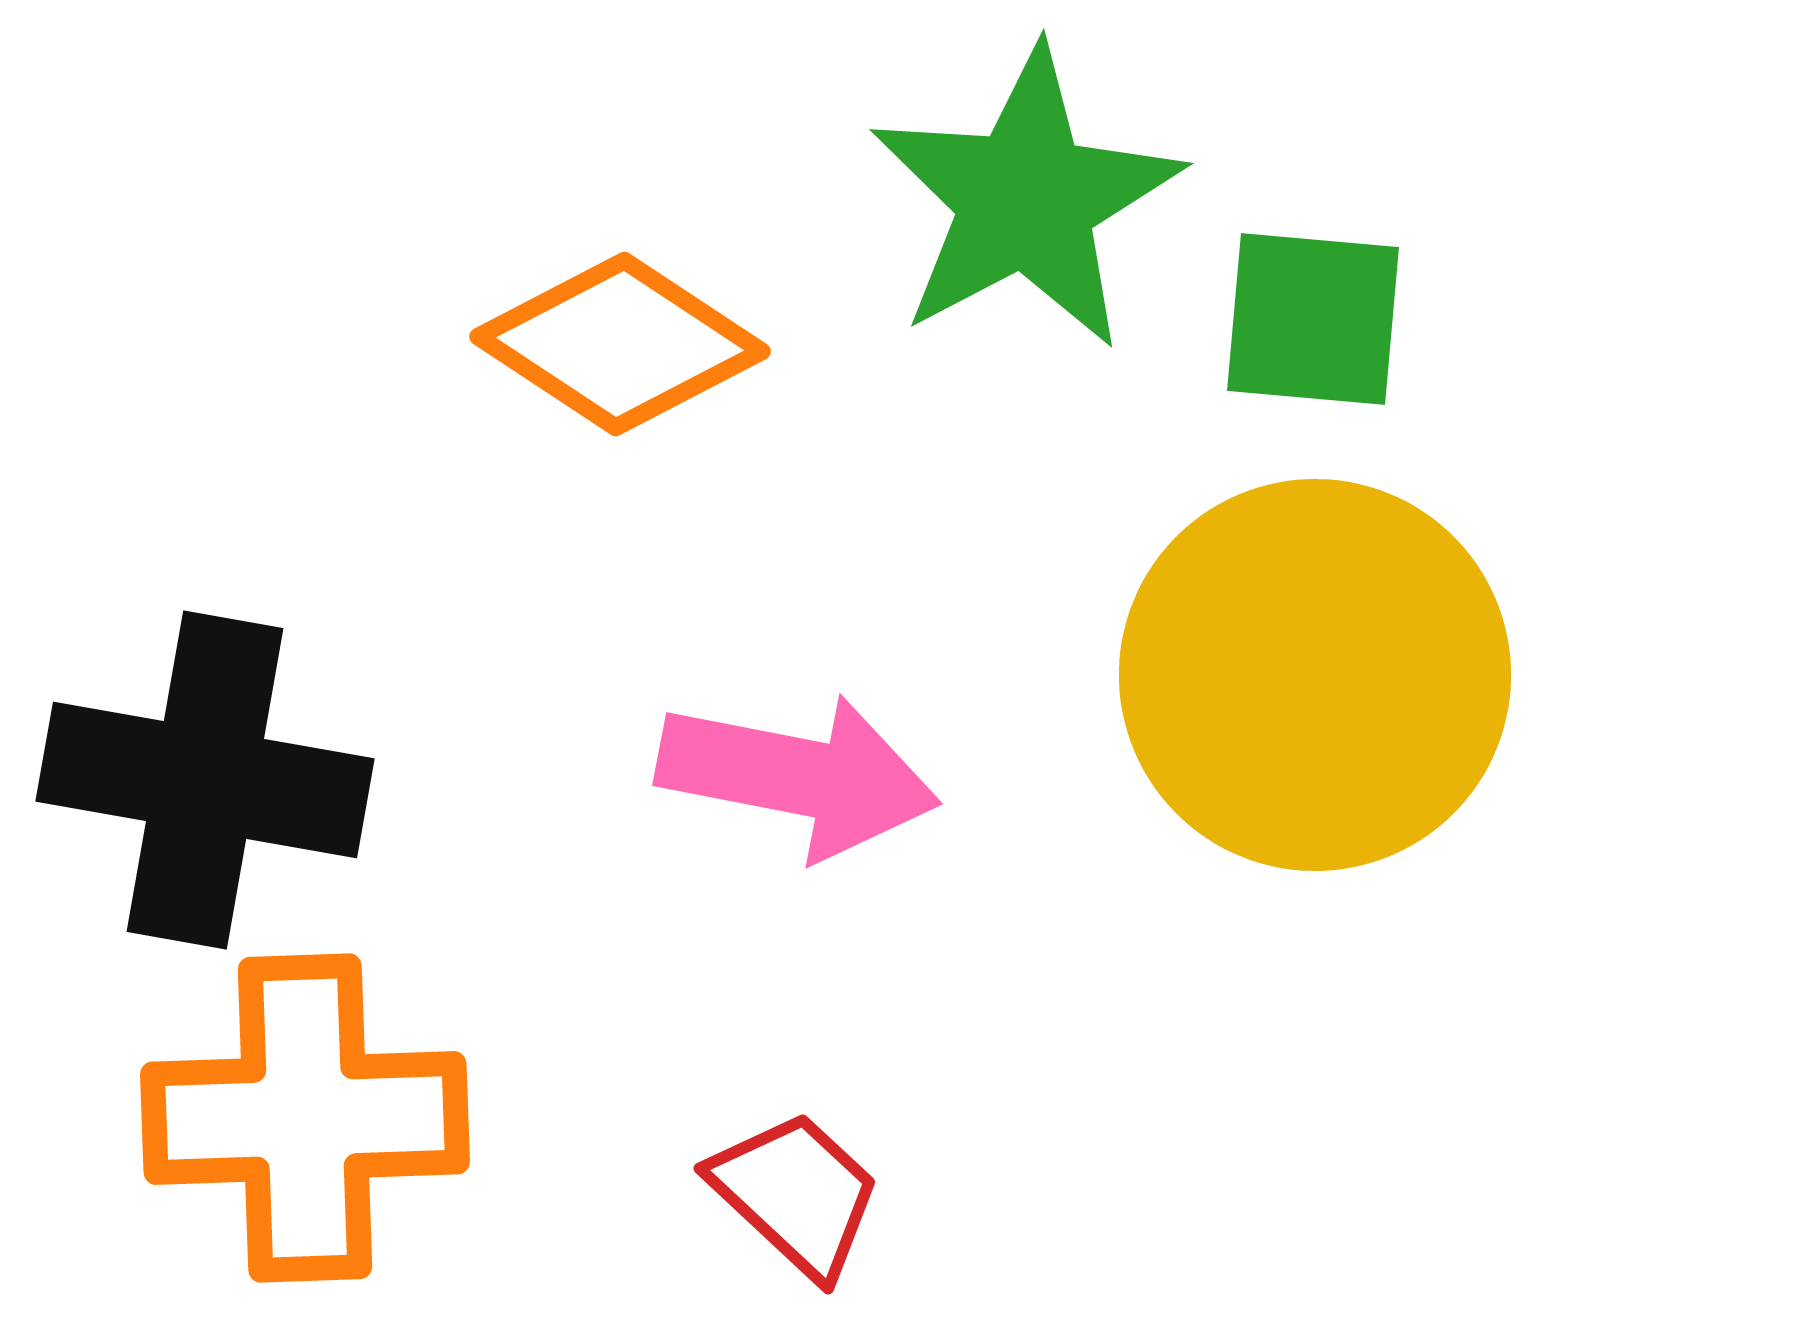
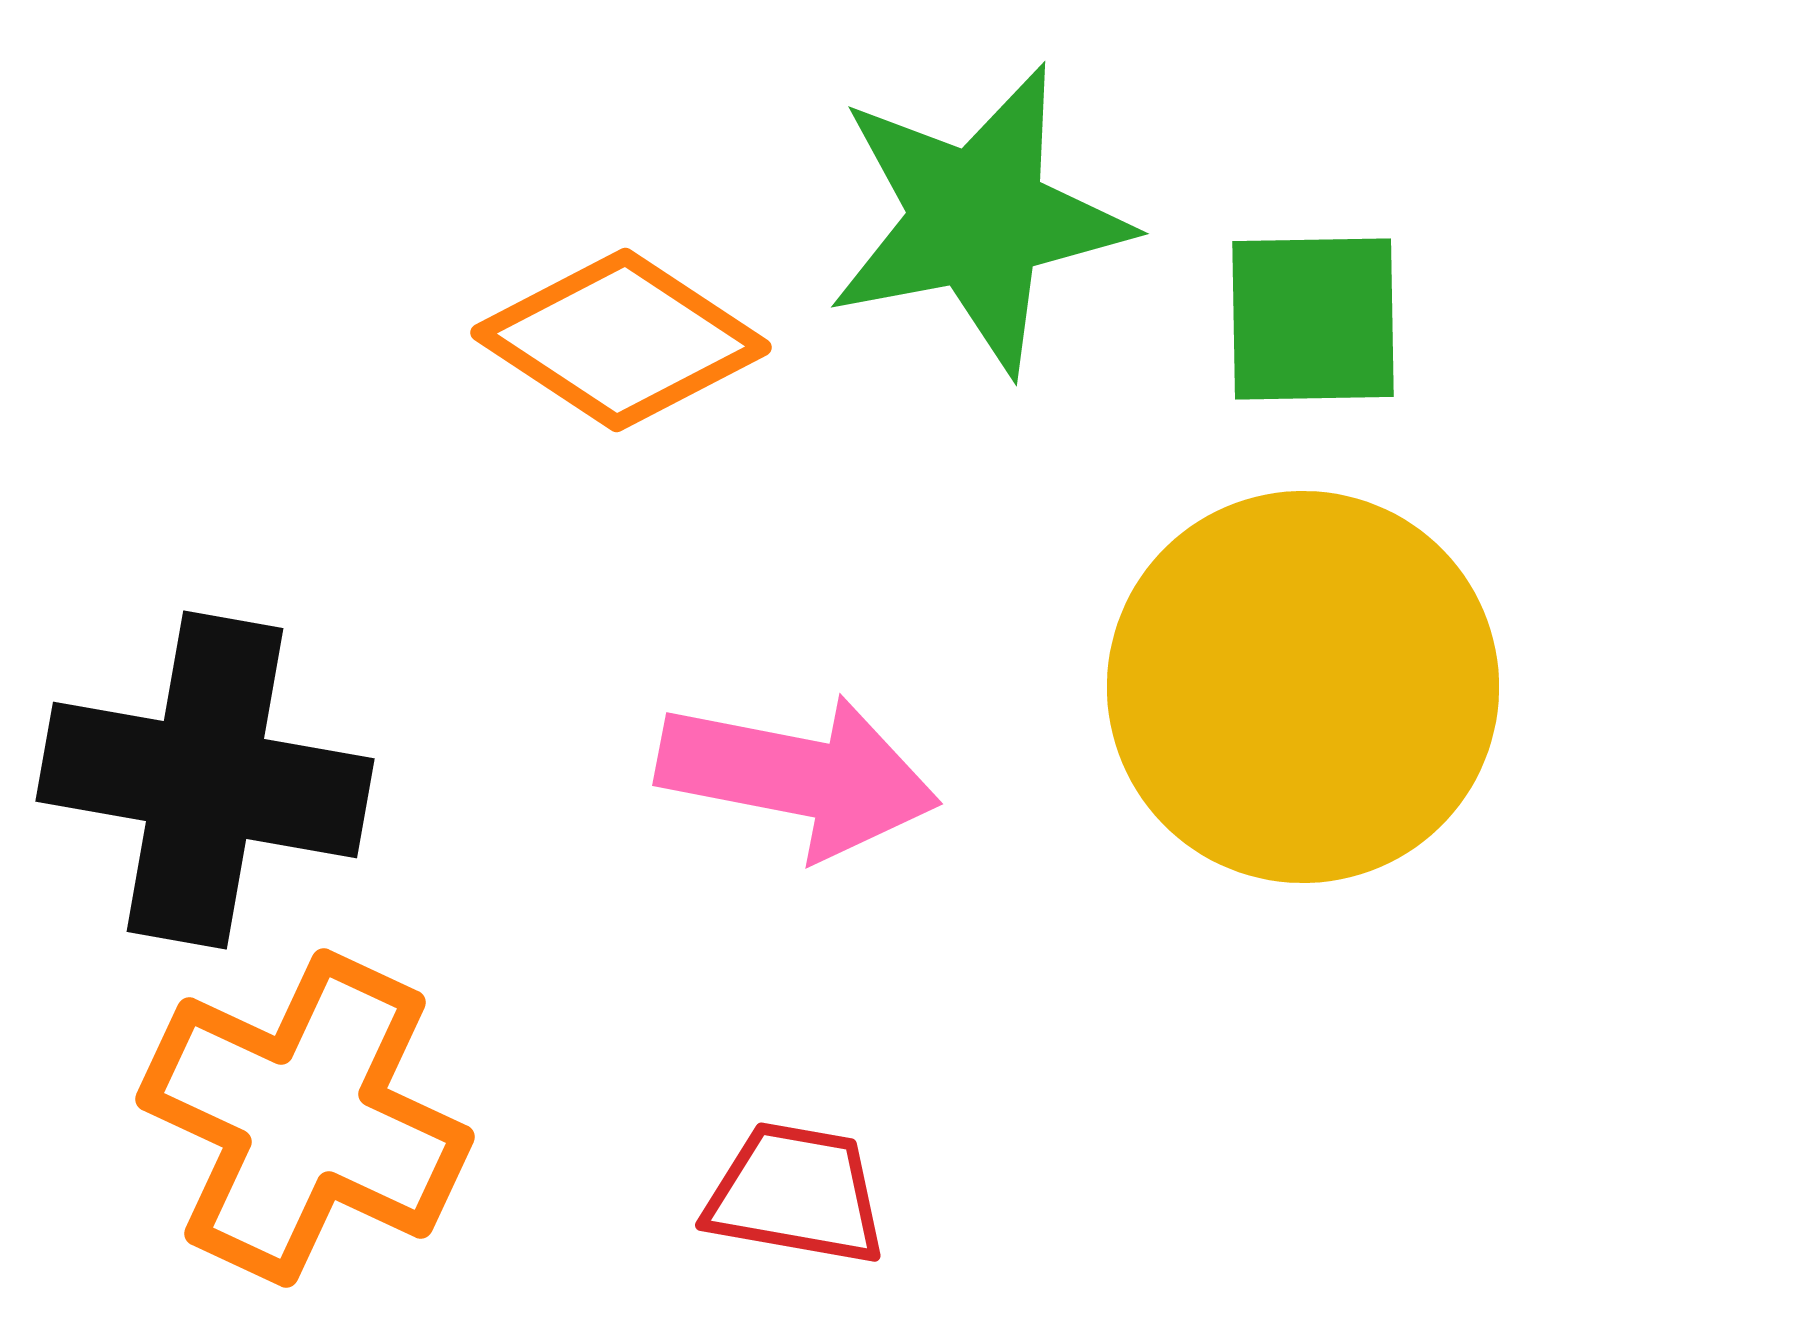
green star: moved 48 px left, 20 px down; rotated 17 degrees clockwise
green square: rotated 6 degrees counterclockwise
orange diamond: moved 1 px right, 4 px up
yellow circle: moved 12 px left, 12 px down
orange cross: rotated 27 degrees clockwise
red trapezoid: rotated 33 degrees counterclockwise
